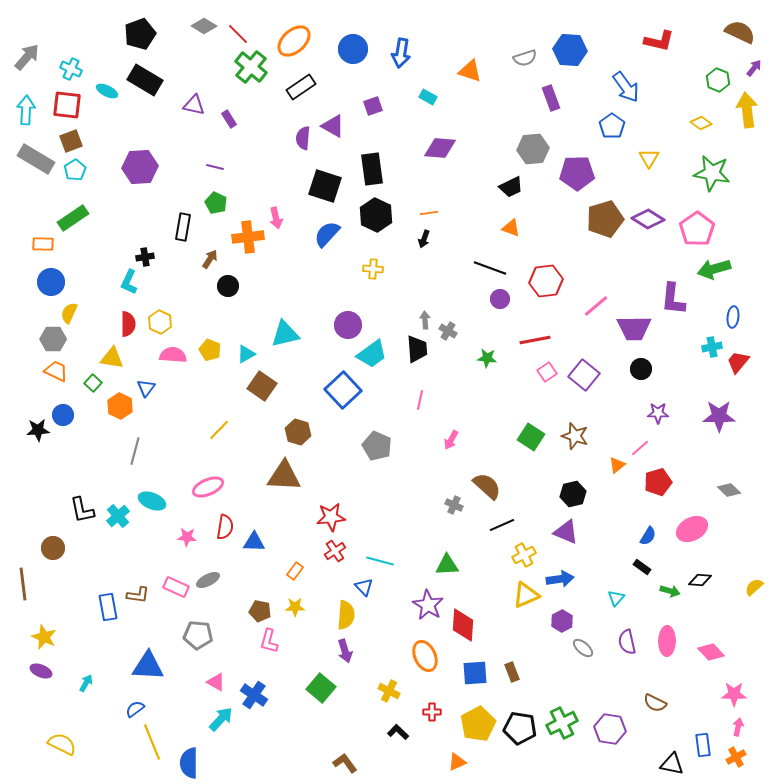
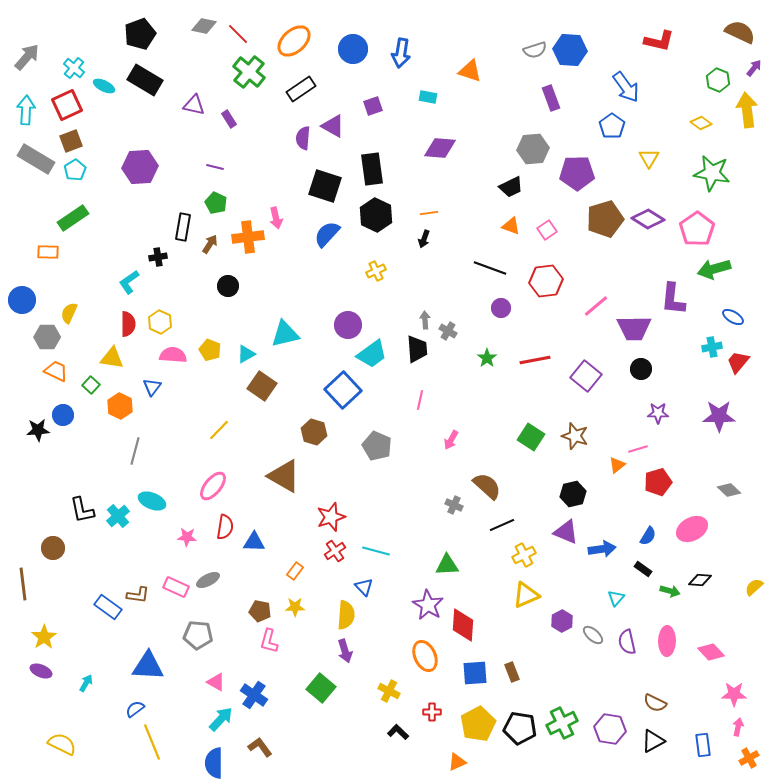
gray diamond at (204, 26): rotated 20 degrees counterclockwise
gray semicircle at (525, 58): moved 10 px right, 8 px up
green cross at (251, 67): moved 2 px left, 5 px down
cyan cross at (71, 69): moved 3 px right, 1 px up; rotated 15 degrees clockwise
black rectangle at (301, 87): moved 2 px down
cyan ellipse at (107, 91): moved 3 px left, 5 px up
cyan rectangle at (428, 97): rotated 18 degrees counterclockwise
red square at (67, 105): rotated 32 degrees counterclockwise
orange triangle at (511, 228): moved 2 px up
orange rectangle at (43, 244): moved 5 px right, 8 px down
black cross at (145, 257): moved 13 px right
brown arrow at (210, 259): moved 15 px up
yellow cross at (373, 269): moved 3 px right, 2 px down; rotated 30 degrees counterclockwise
blue circle at (51, 282): moved 29 px left, 18 px down
cyan L-shape at (129, 282): rotated 30 degrees clockwise
purple circle at (500, 299): moved 1 px right, 9 px down
blue ellipse at (733, 317): rotated 65 degrees counterclockwise
gray hexagon at (53, 339): moved 6 px left, 2 px up
red line at (535, 340): moved 20 px down
green star at (487, 358): rotated 30 degrees clockwise
pink square at (547, 372): moved 142 px up
purple square at (584, 375): moved 2 px right, 1 px down
green square at (93, 383): moved 2 px left, 2 px down
blue triangle at (146, 388): moved 6 px right, 1 px up
brown hexagon at (298, 432): moved 16 px right
pink line at (640, 448): moved 2 px left, 1 px down; rotated 24 degrees clockwise
brown triangle at (284, 476): rotated 27 degrees clockwise
pink ellipse at (208, 487): moved 5 px right, 1 px up; rotated 28 degrees counterclockwise
red star at (331, 517): rotated 12 degrees counterclockwise
cyan line at (380, 561): moved 4 px left, 10 px up
black rectangle at (642, 567): moved 1 px right, 2 px down
blue arrow at (560, 579): moved 42 px right, 30 px up
blue rectangle at (108, 607): rotated 44 degrees counterclockwise
yellow star at (44, 637): rotated 15 degrees clockwise
gray ellipse at (583, 648): moved 10 px right, 13 px up
orange cross at (736, 757): moved 13 px right, 1 px down
blue semicircle at (189, 763): moved 25 px right
brown L-shape at (345, 763): moved 85 px left, 16 px up
black triangle at (672, 764): moved 19 px left, 23 px up; rotated 40 degrees counterclockwise
